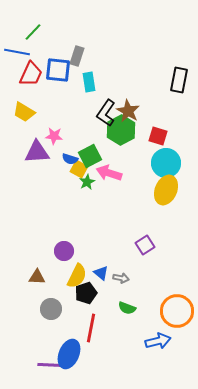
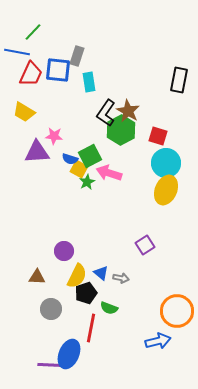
green semicircle: moved 18 px left
